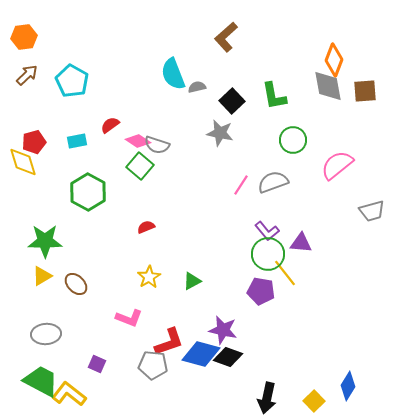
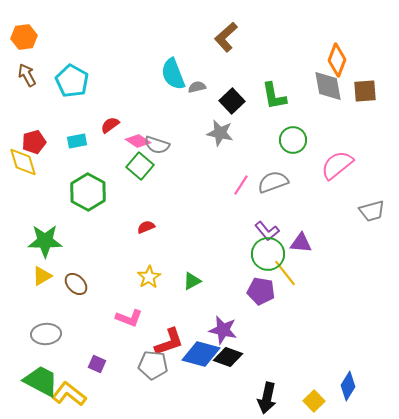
orange diamond at (334, 60): moved 3 px right
brown arrow at (27, 75): rotated 75 degrees counterclockwise
